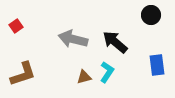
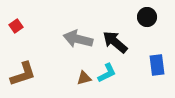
black circle: moved 4 px left, 2 px down
gray arrow: moved 5 px right
cyan L-shape: moved 1 px down; rotated 30 degrees clockwise
brown triangle: moved 1 px down
